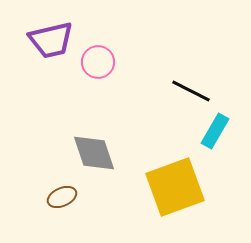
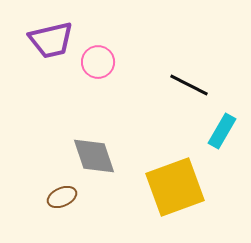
black line: moved 2 px left, 6 px up
cyan rectangle: moved 7 px right
gray diamond: moved 3 px down
